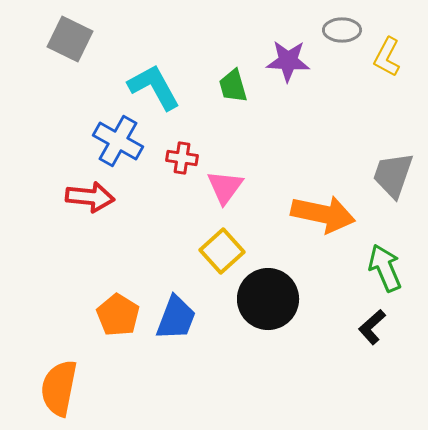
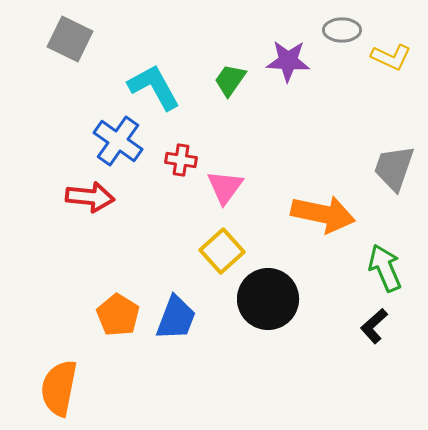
yellow L-shape: moved 4 px right; rotated 93 degrees counterclockwise
green trapezoid: moved 3 px left, 6 px up; rotated 51 degrees clockwise
blue cross: rotated 6 degrees clockwise
red cross: moved 1 px left, 2 px down
gray trapezoid: moved 1 px right, 7 px up
black L-shape: moved 2 px right, 1 px up
